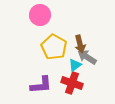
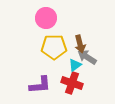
pink circle: moved 6 px right, 3 px down
yellow pentagon: rotated 30 degrees counterclockwise
purple L-shape: moved 1 px left
